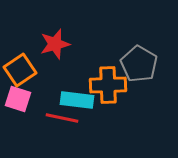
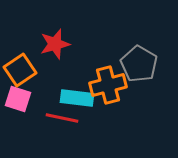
orange cross: rotated 12 degrees counterclockwise
cyan rectangle: moved 2 px up
